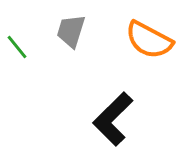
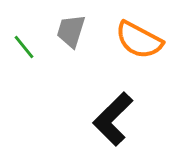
orange semicircle: moved 10 px left
green line: moved 7 px right
